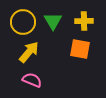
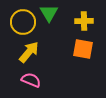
green triangle: moved 4 px left, 8 px up
orange square: moved 3 px right
pink semicircle: moved 1 px left
